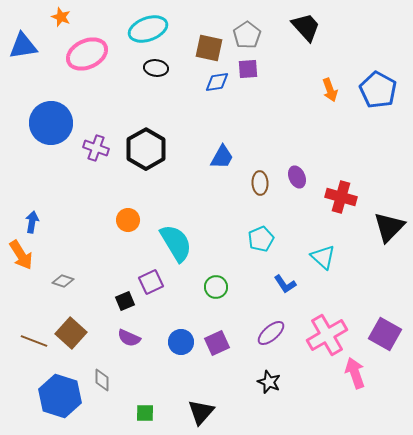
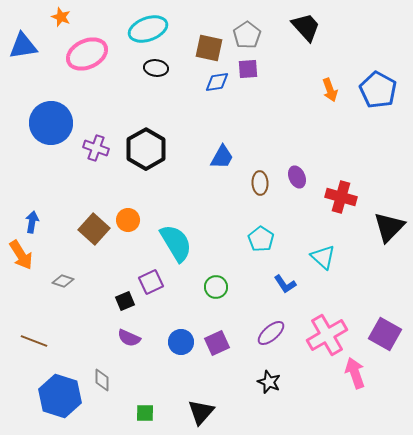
cyan pentagon at (261, 239): rotated 15 degrees counterclockwise
brown square at (71, 333): moved 23 px right, 104 px up
